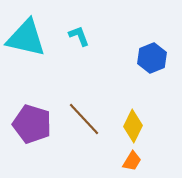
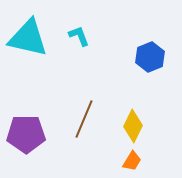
cyan triangle: moved 2 px right
blue hexagon: moved 2 px left, 1 px up
brown line: rotated 66 degrees clockwise
purple pentagon: moved 6 px left, 10 px down; rotated 18 degrees counterclockwise
